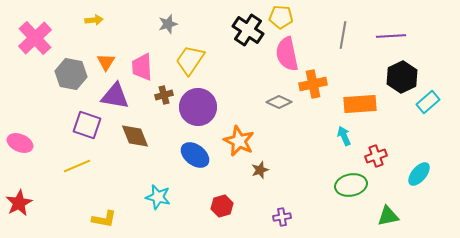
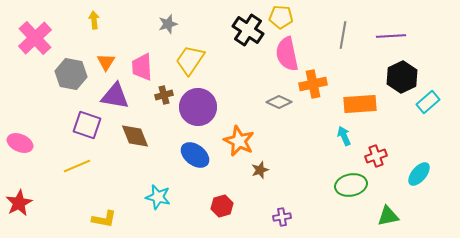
yellow arrow: rotated 90 degrees counterclockwise
